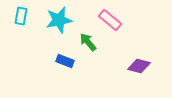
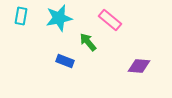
cyan star: moved 2 px up
purple diamond: rotated 10 degrees counterclockwise
